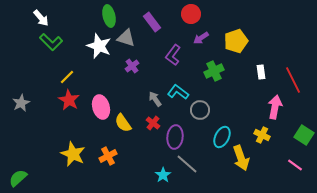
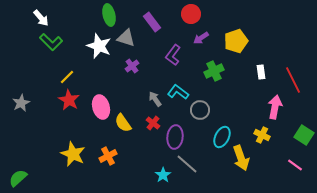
green ellipse: moved 1 px up
